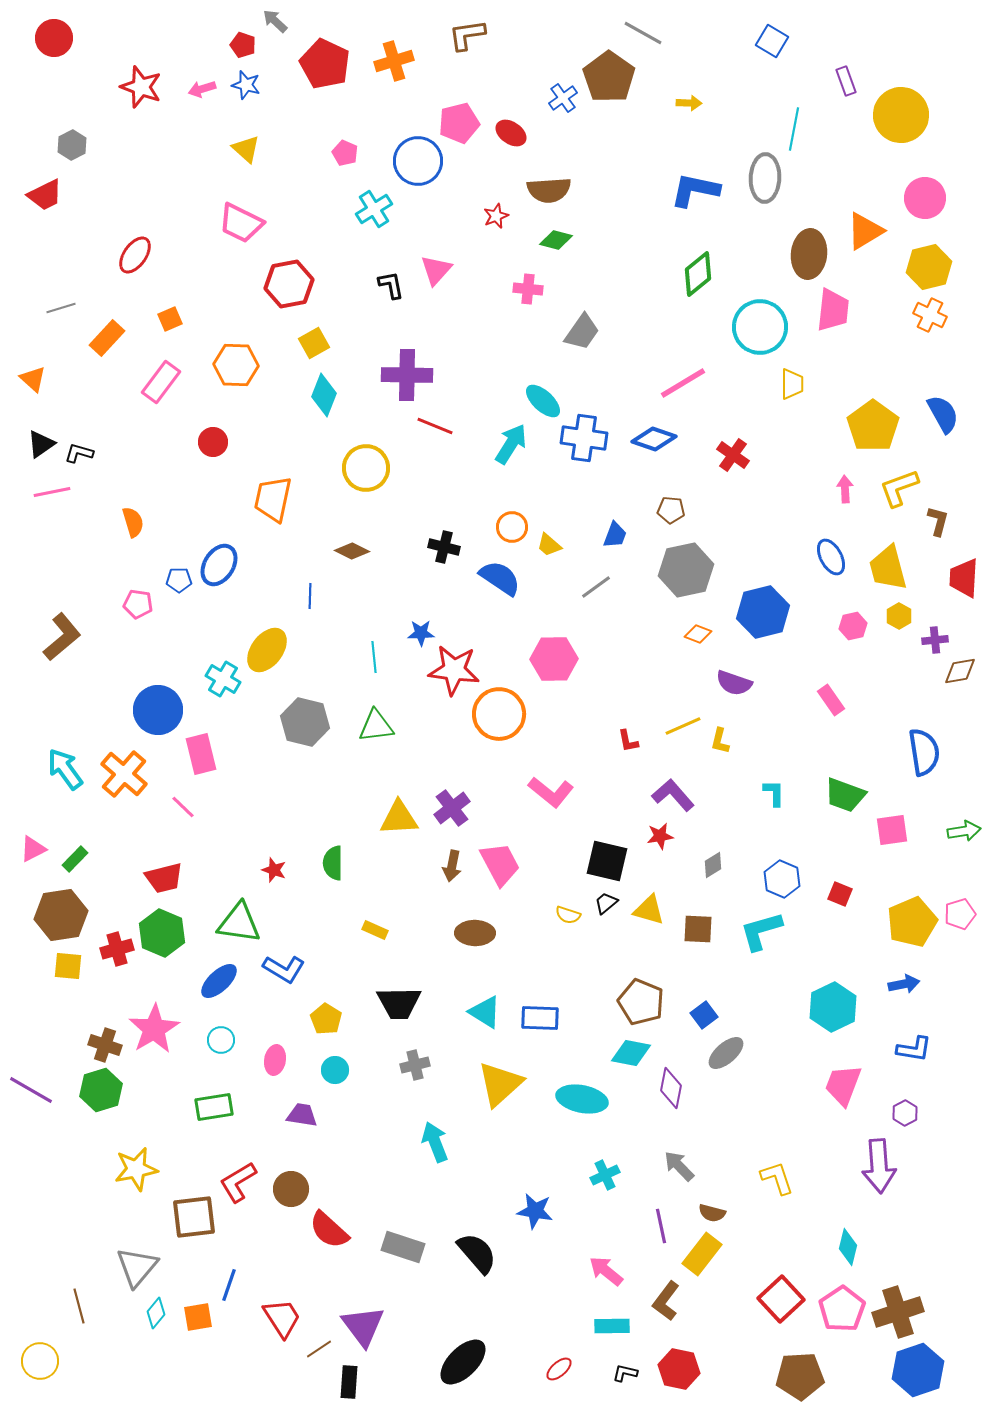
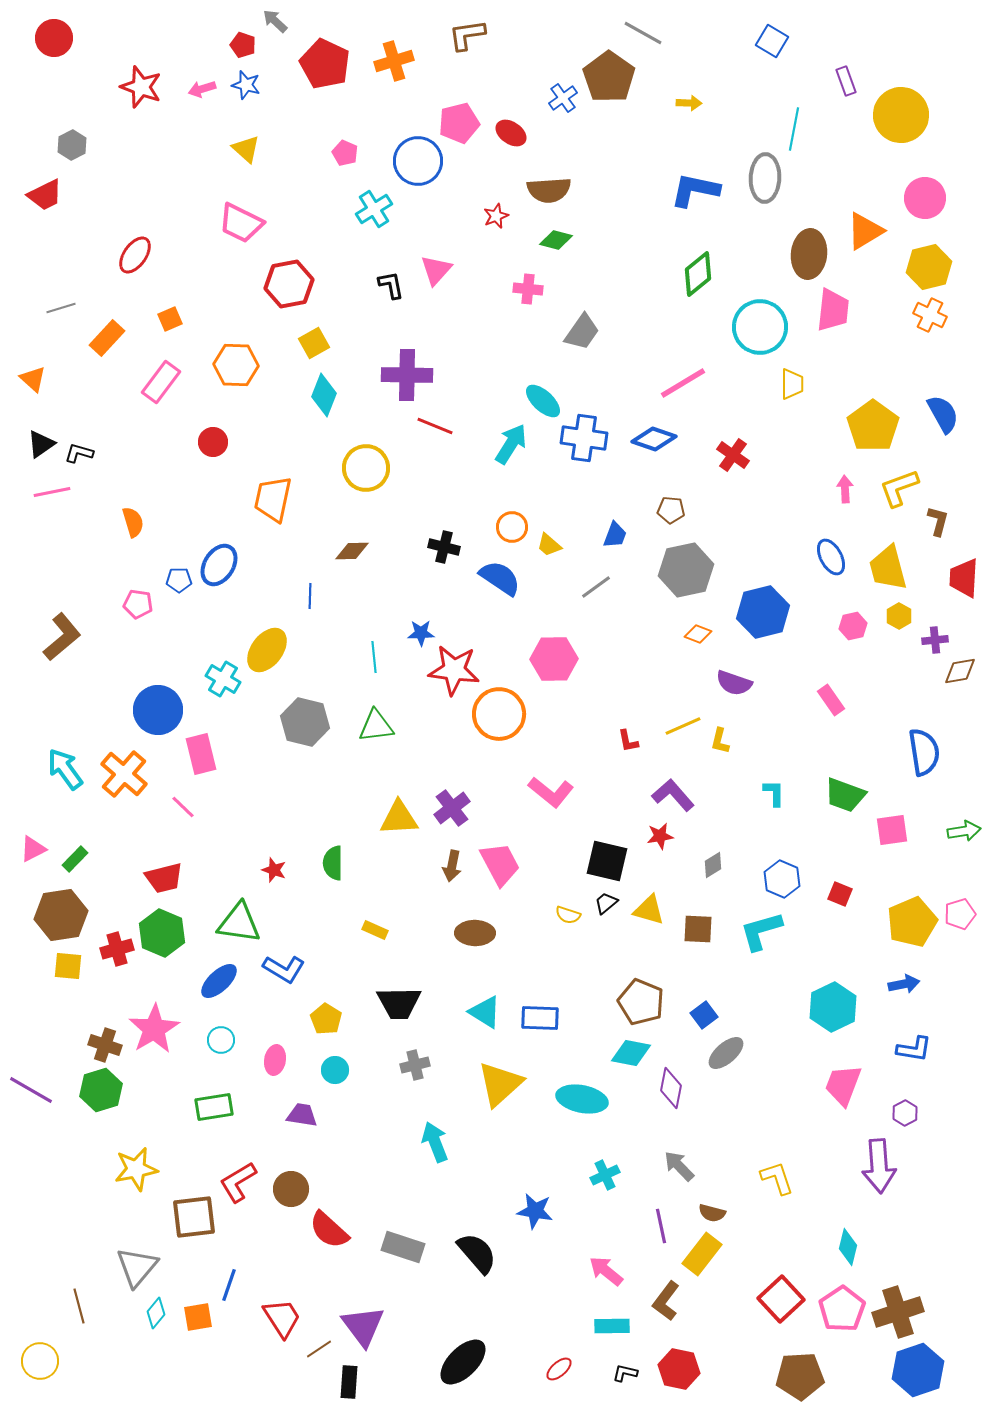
brown diamond at (352, 551): rotated 28 degrees counterclockwise
